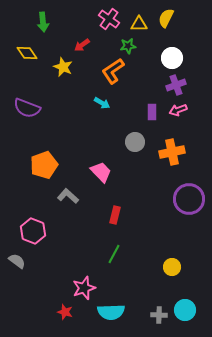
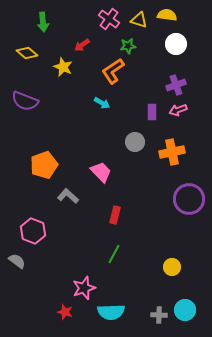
yellow semicircle: moved 1 px right, 3 px up; rotated 72 degrees clockwise
yellow triangle: moved 4 px up; rotated 18 degrees clockwise
yellow diamond: rotated 15 degrees counterclockwise
white circle: moved 4 px right, 14 px up
purple semicircle: moved 2 px left, 7 px up
